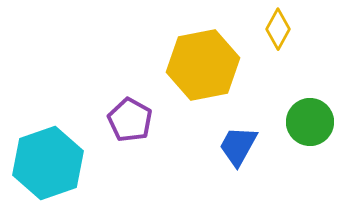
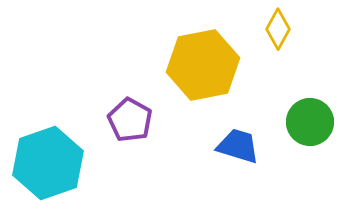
blue trapezoid: rotated 78 degrees clockwise
